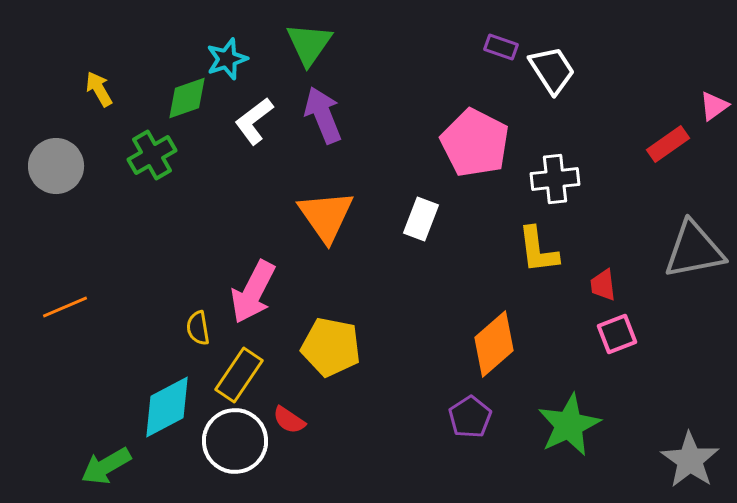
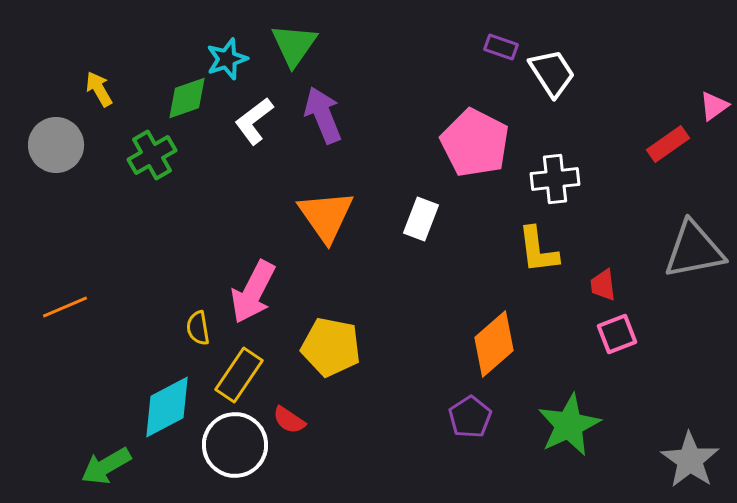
green triangle: moved 15 px left, 1 px down
white trapezoid: moved 3 px down
gray circle: moved 21 px up
white circle: moved 4 px down
